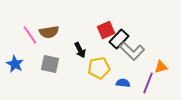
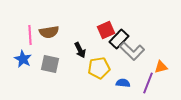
pink line: rotated 30 degrees clockwise
blue star: moved 8 px right, 5 px up
